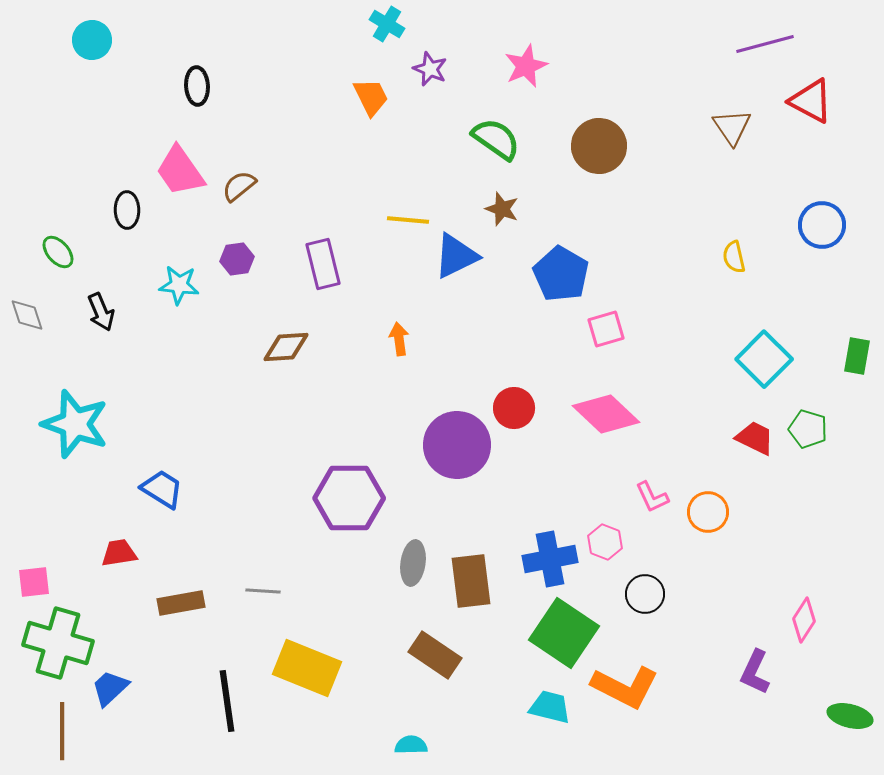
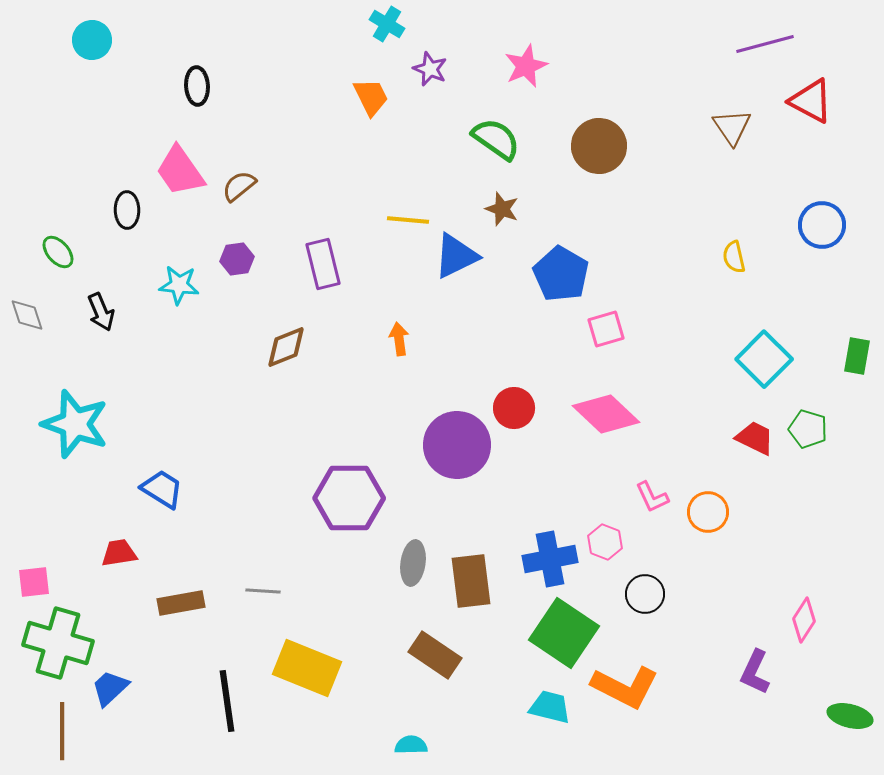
brown diamond at (286, 347): rotated 18 degrees counterclockwise
